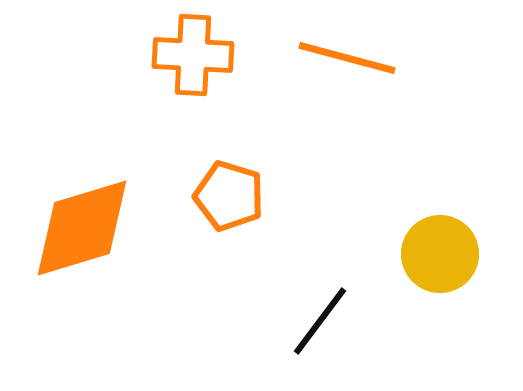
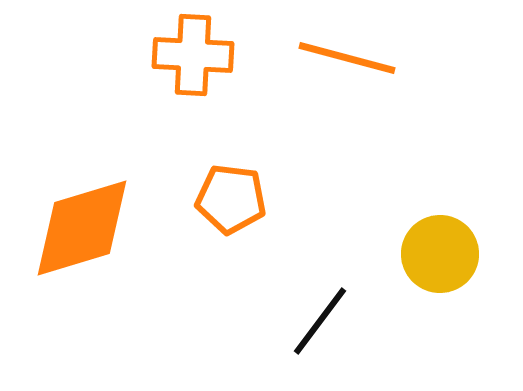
orange pentagon: moved 2 px right, 3 px down; rotated 10 degrees counterclockwise
